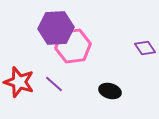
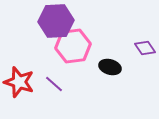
purple hexagon: moved 7 px up
black ellipse: moved 24 px up
